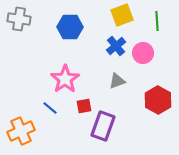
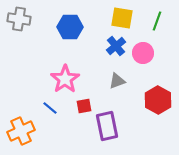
yellow square: moved 3 px down; rotated 30 degrees clockwise
green line: rotated 24 degrees clockwise
purple rectangle: moved 4 px right; rotated 32 degrees counterclockwise
